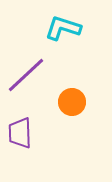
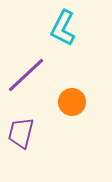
cyan L-shape: rotated 81 degrees counterclockwise
purple trapezoid: moved 1 px right; rotated 16 degrees clockwise
